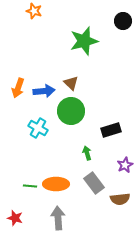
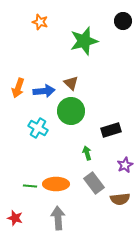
orange star: moved 6 px right, 11 px down
